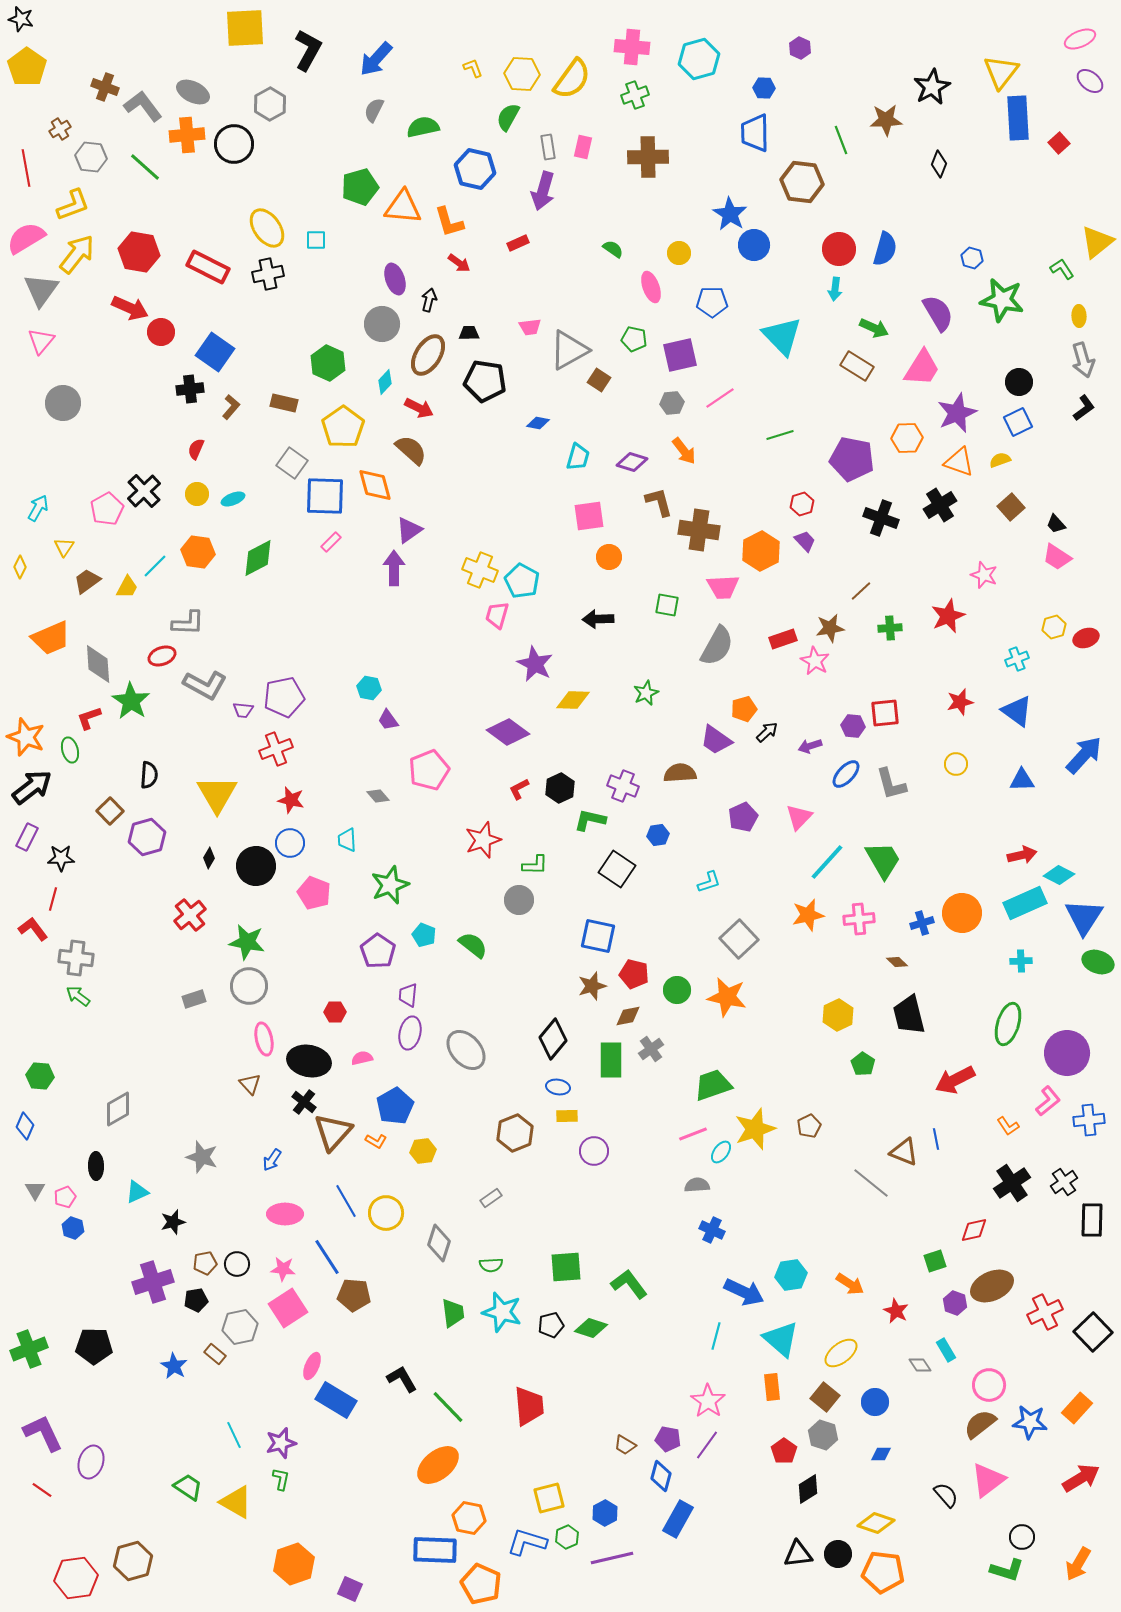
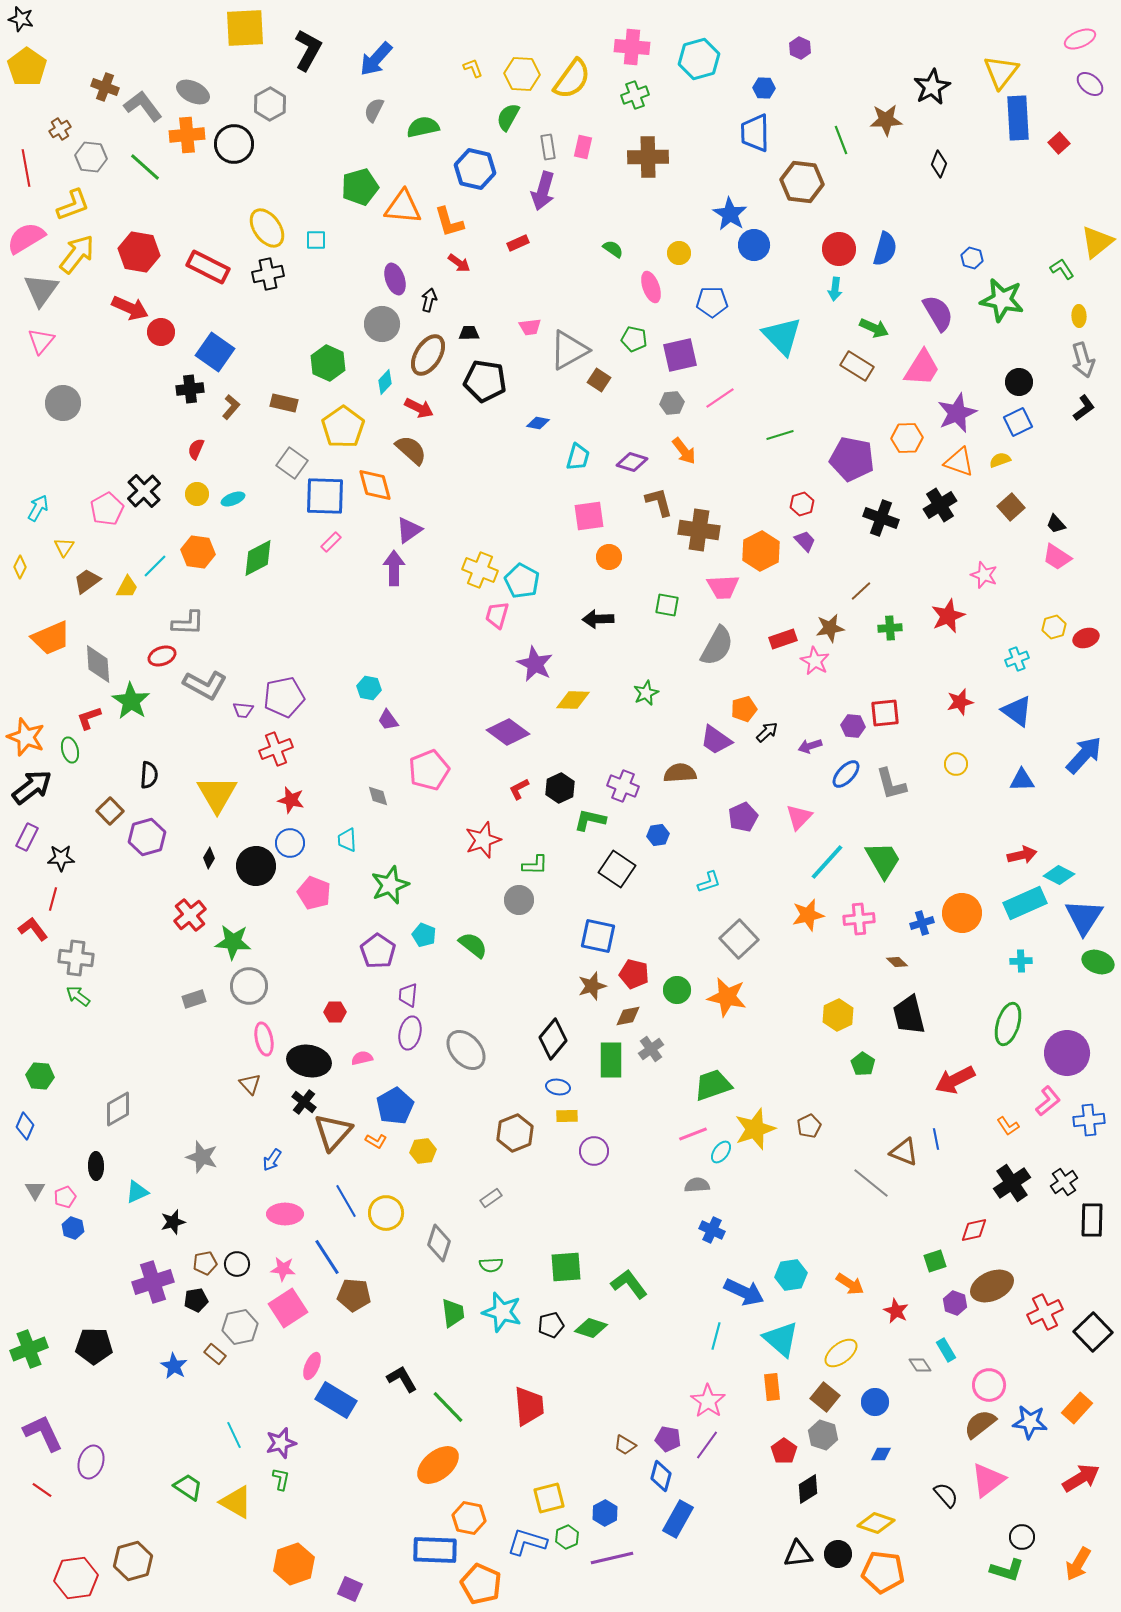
purple ellipse at (1090, 81): moved 3 px down
gray diamond at (378, 796): rotated 25 degrees clockwise
green star at (247, 942): moved 14 px left; rotated 6 degrees counterclockwise
